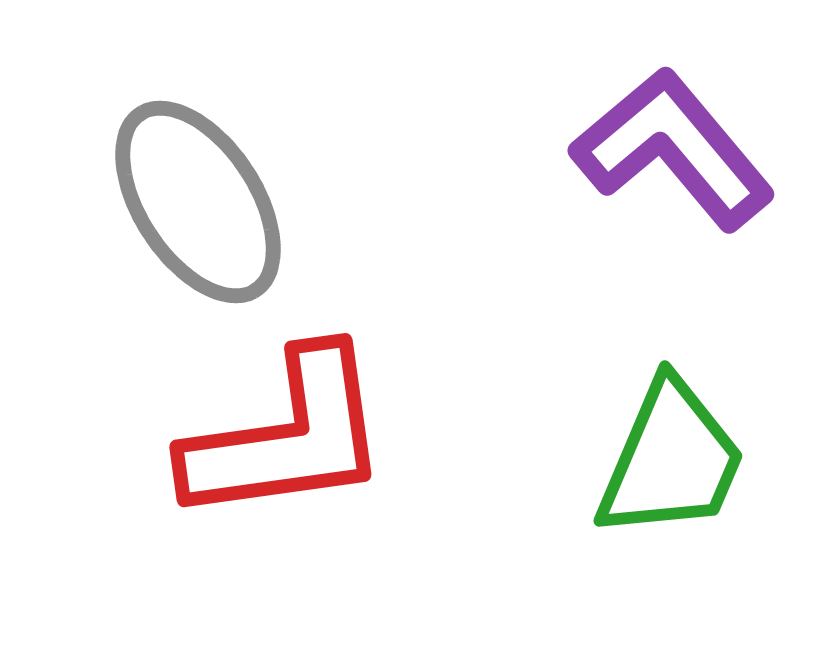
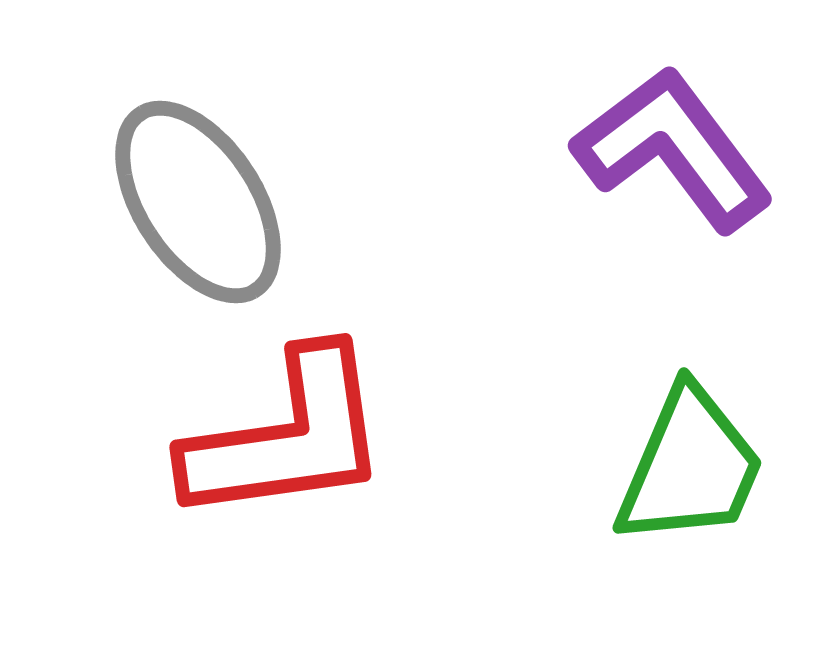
purple L-shape: rotated 3 degrees clockwise
green trapezoid: moved 19 px right, 7 px down
